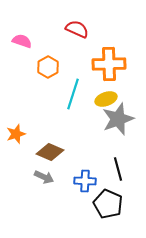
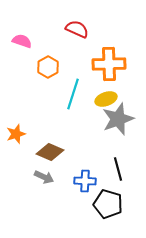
black pentagon: rotated 8 degrees counterclockwise
